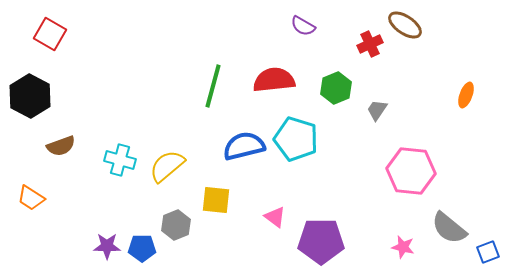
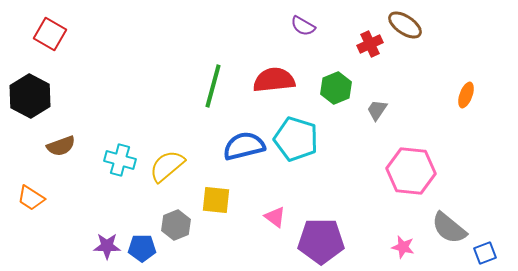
blue square: moved 3 px left, 1 px down
